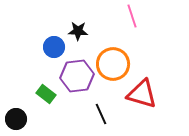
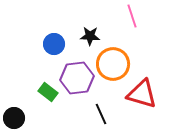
black star: moved 12 px right, 5 px down
blue circle: moved 3 px up
purple hexagon: moved 2 px down
green rectangle: moved 2 px right, 2 px up
black circle: moved 2 px left, 1 px up
